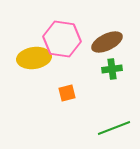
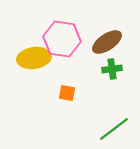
brown ellipse: rotated 8 degrees counterclockwise
orange square: rotated 24 degrees clockwise
green line: moved 1 px down; rotated 16 degrees counterclockwise
